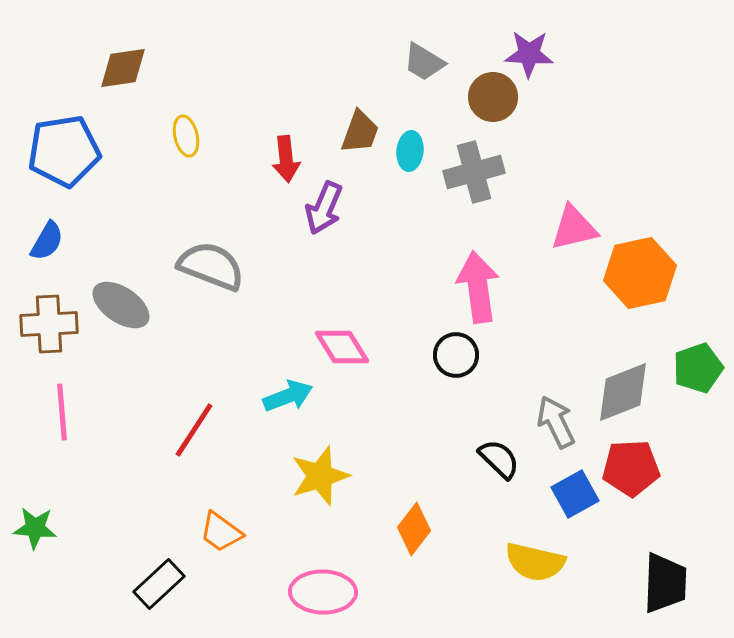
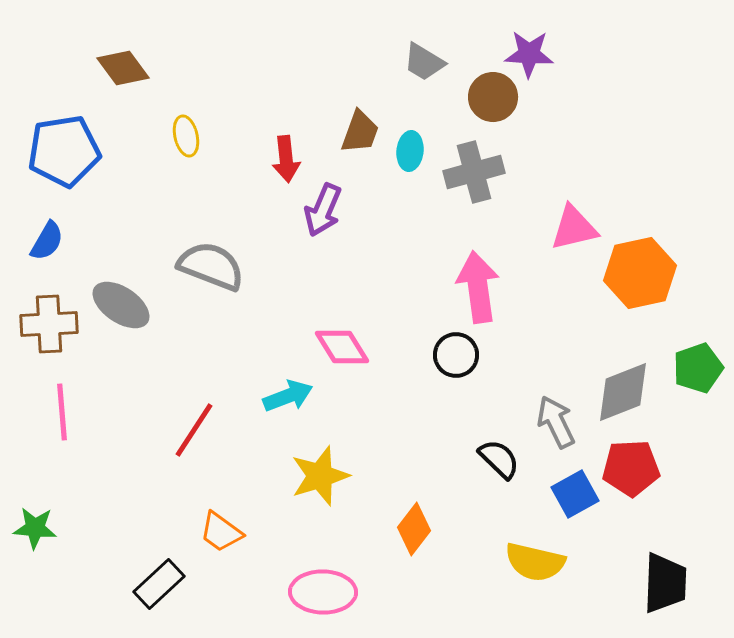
brown diamond: rotated 62 degrees clockwise
purple arrow: moved 1 px left, 2 px down
